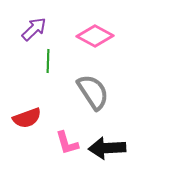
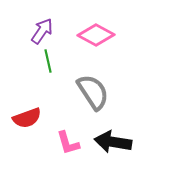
purple arrow: moved 8 px right, 2 px down; rotated 12 degrees counterclockwise
pink diamond: moved 1 px right, 1 px up
green line: rotated 15 degrees counterclockwise
pink L-shape: moved 1 px right
black arrow: moved 6 px right, 6 px up; rotated 12 degrees clockwise
